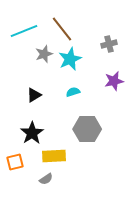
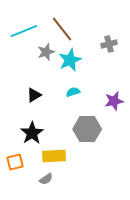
gray star: moved 2 px right, 2 px up
cyan star: moved 1 px down
purple star: moved 20 px down
